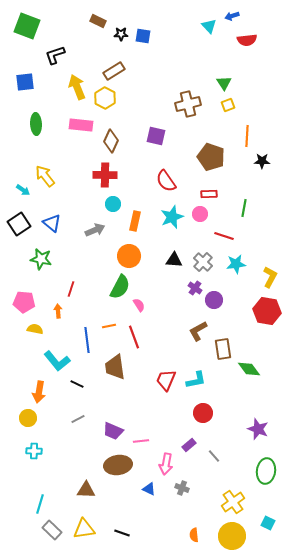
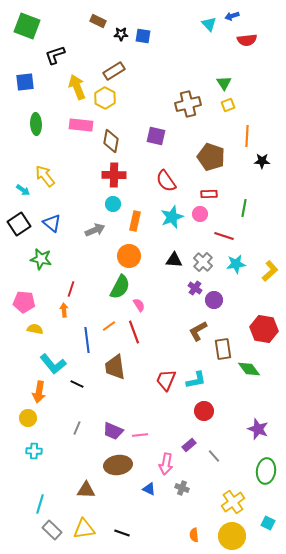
cyan triangle at (209, 26): moved 2 px up
brown diamond at (111, 141): rotated 15 degrees counterclockwise
red cross at (105, 175): moved 9 px right
yellow L-shape at (270, 277): moved 6 px up; rotated 20 degrees clockwise
orange arrow at (58, 311): moved 6 px right, 1 px up
red hexagon at (267, 311): moved 3 px left, 18 px down
orange line at (109, 326): rotated 24 degrees counterclockwise
red line at (134, 337): moved 5 px up
cyan L-shape at (57, 361): moved 4 px left, 3 px down
red circle at (203, 413): moved 1 px right, 2 px up
gray line at (78, 419): moved 1 px left, 9 px down; rotated 40 degrees counterclockwise
pink line at (141, 441): moved 1 px left, 6 px up
